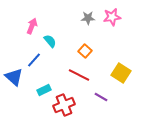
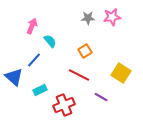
orange square: rotated 16 degrees clockwise
cyan rectangle: moved 4 px left
